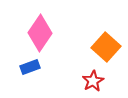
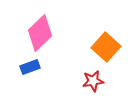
pink diamond: rotated 12 degrees clockwise
red star: rotated 20 degrees clockwise
